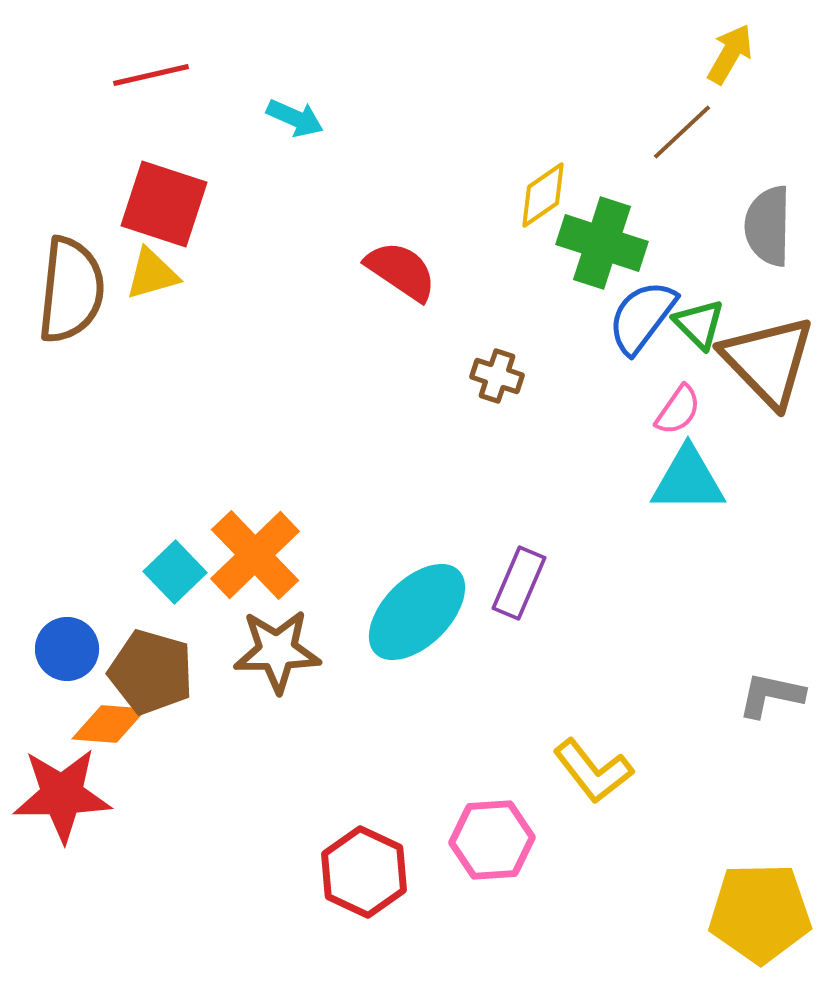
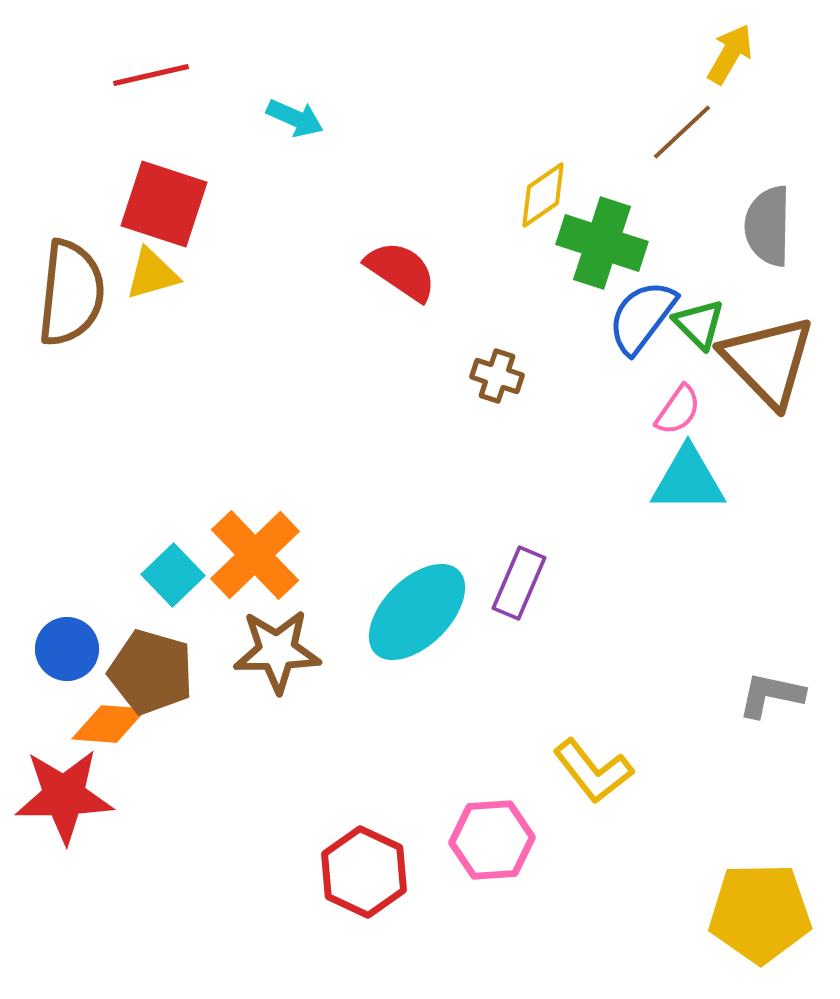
brown semicircle: moved 3 px down
cyan square: moved 2 px left, 3 px down
red star: moved 2 px right, 1 px down
